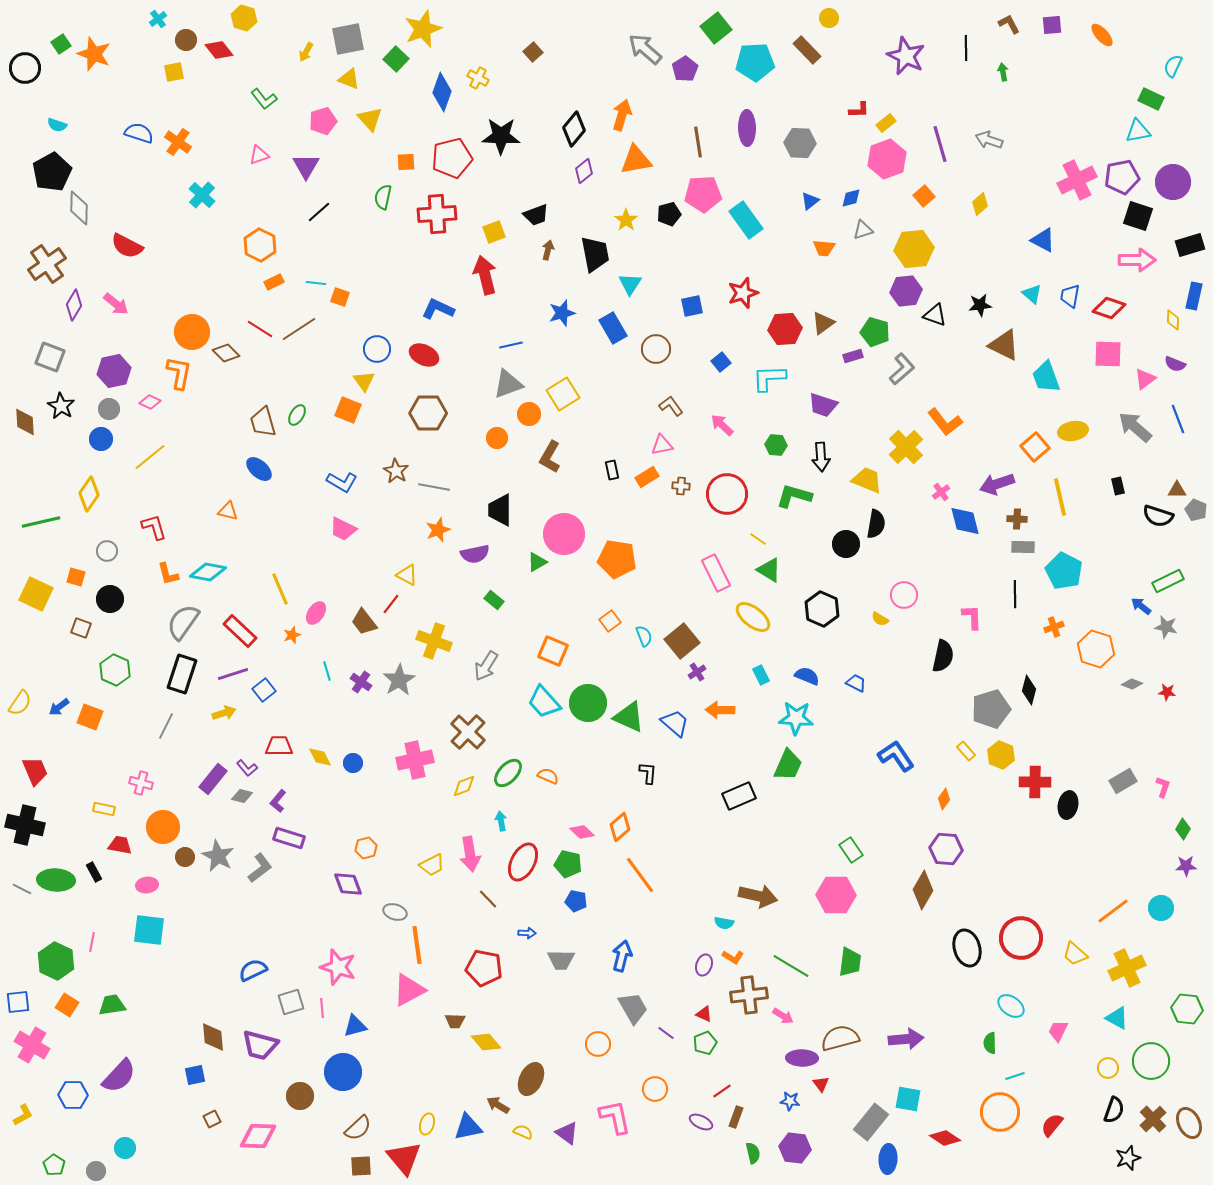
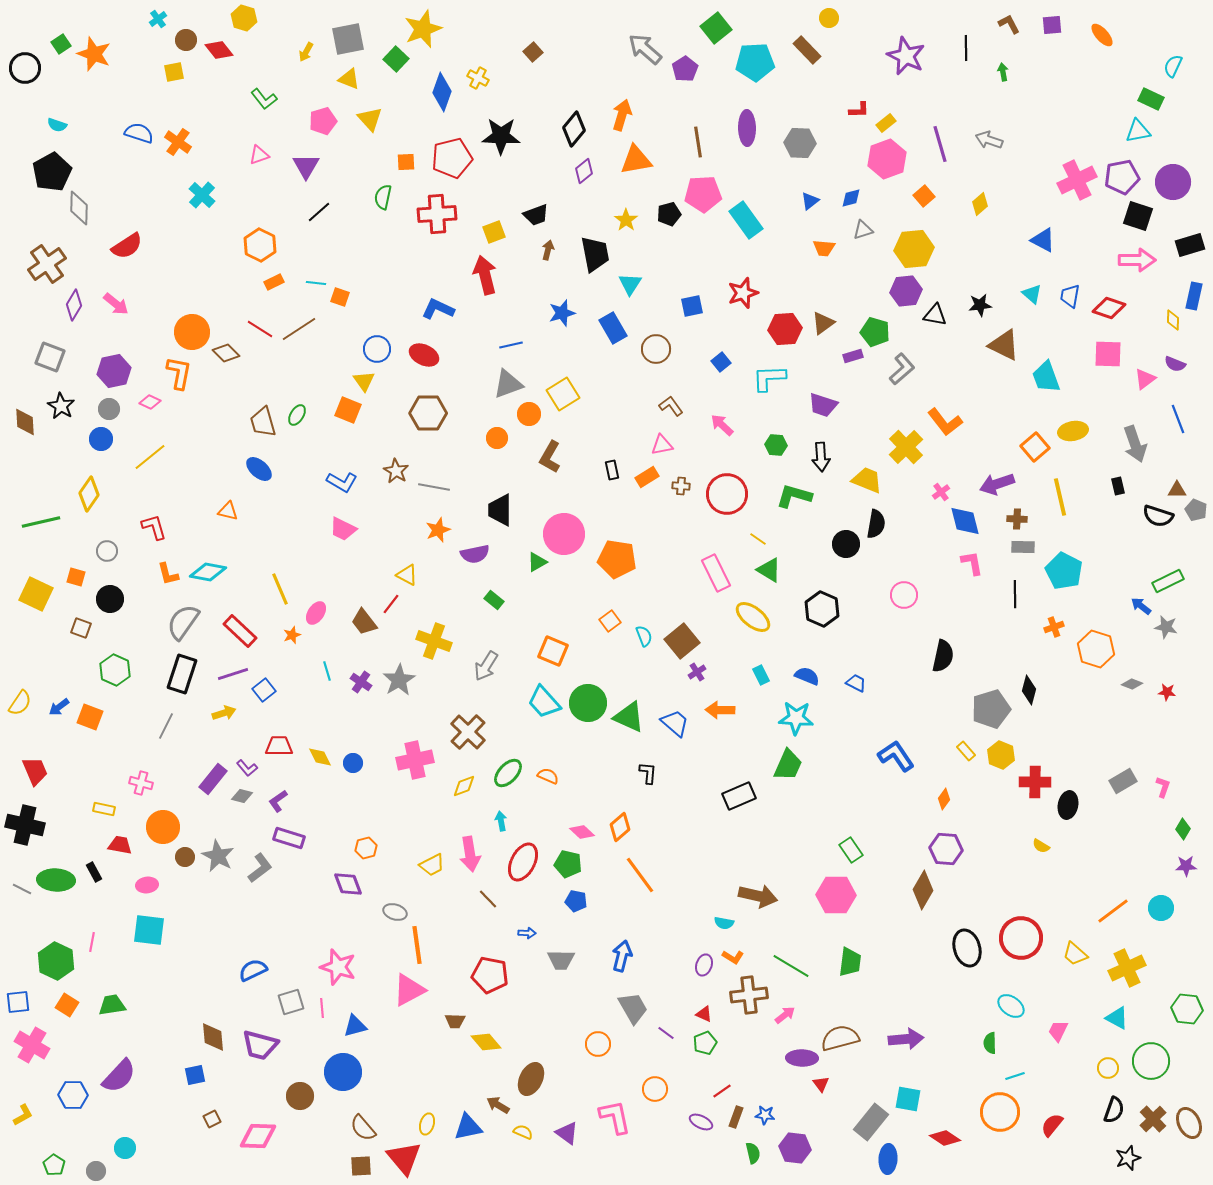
red semicircle at (127, 246): rotated 60 degrees counterclockwise
black triangle at (935, 315): rotated 10 degrees counterclockwise
gray arrow at (1135, 427): moved 17 px down; rotated 150 degrees counterclockwise
pink L-shape at (972, 617): moved 54 px up; rotated 8 degrees counterclockwise
yellow semicircle at (880, 619): moved 161 px right, 227 px down
purple L-shape at (278, 801): rotated 15 degrees clockwise
red pentagon at (484, 968): moved 6 px right, 7 px down
pink arrow at (783, 1016): moved 2 px right, 1 px up; rotated 70 degrees counterclockwise
blue star at (790, 1101): moved 25 px left, 14 px down
brown semicircle at (358, 1128): moved 5 px right; rotated 92 degrees clockwise
